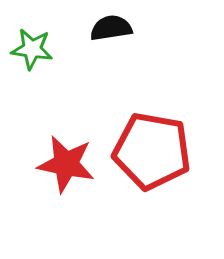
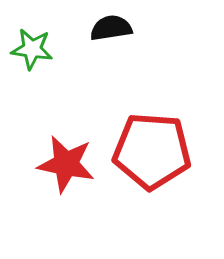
red pentagon: rotated 6 degrees counterclockwise
